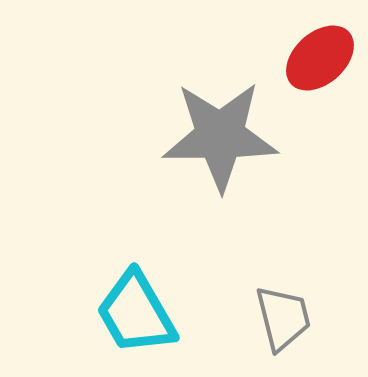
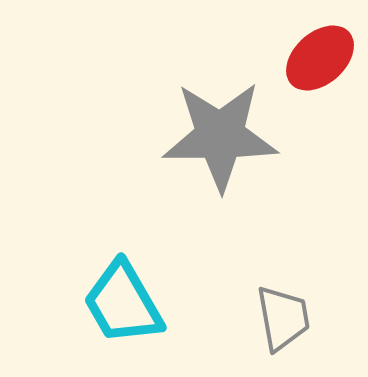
cyan trapezoid: moved 13 px left, 10 px up
gray trapezoid: rotated 4 degrees clockwise
